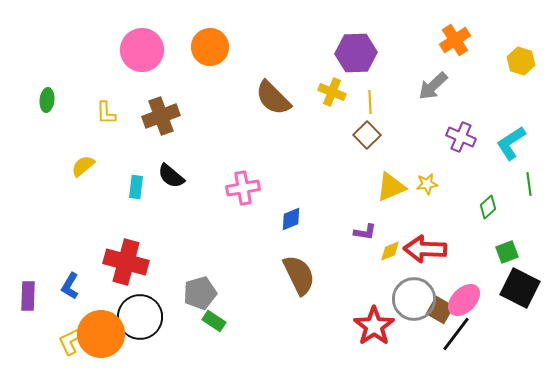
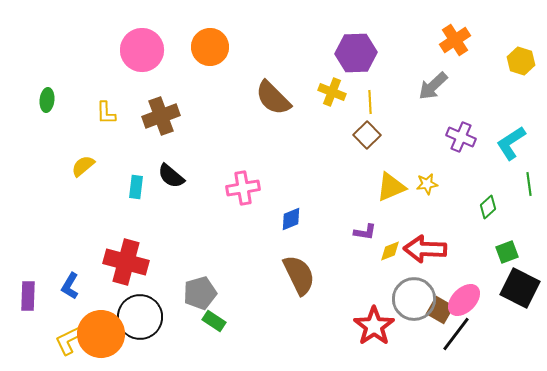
yellow L-shape at (72, 340): moved 3 px left
